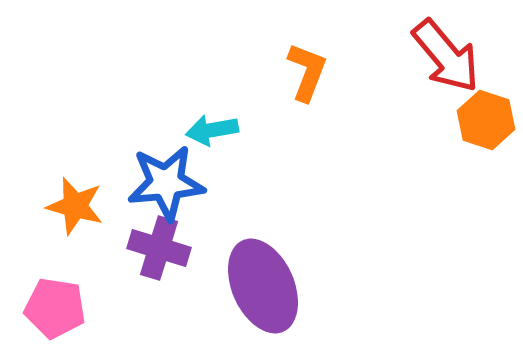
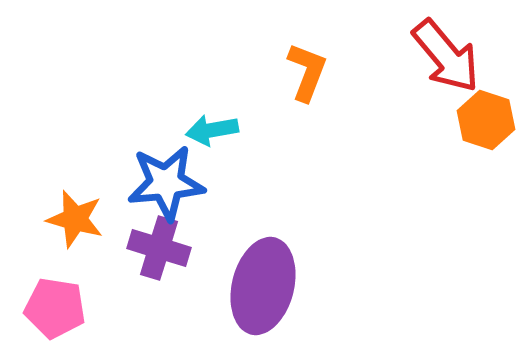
orange star: moved 13 px down
purple ellipse: rotated 38 degrees clockwise
